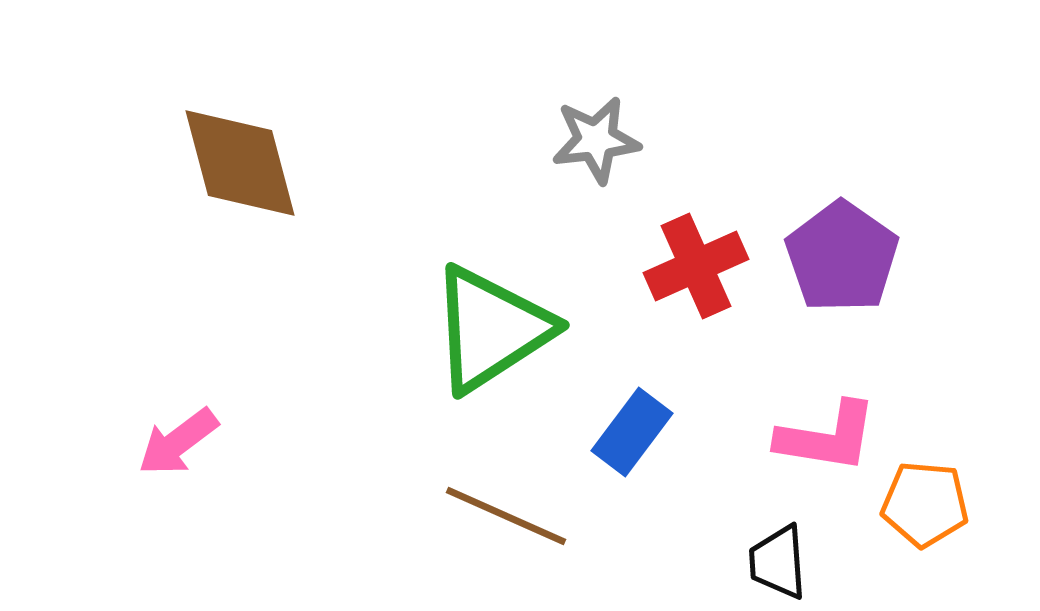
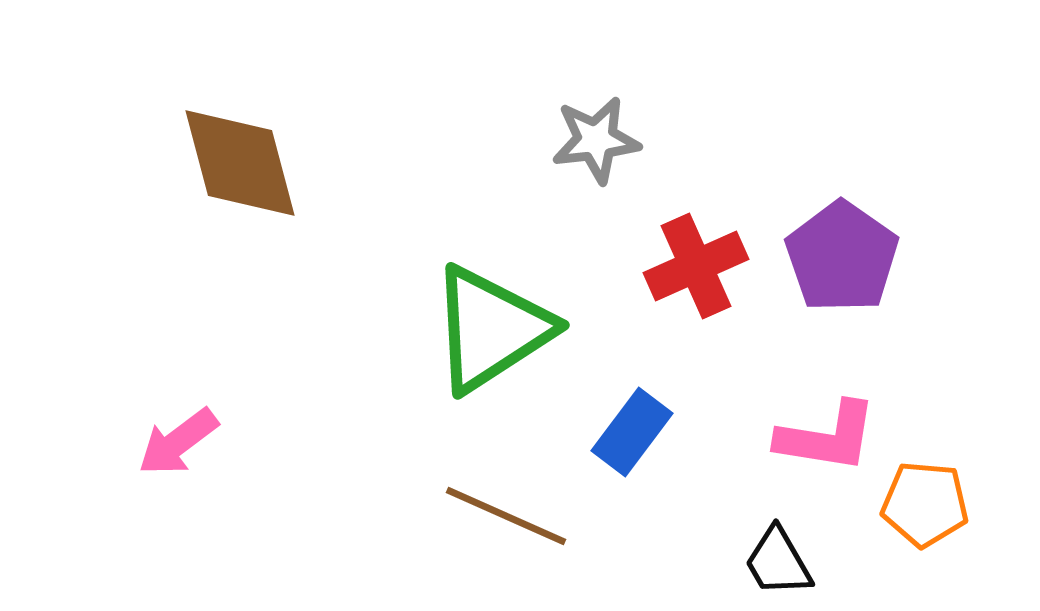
black trapezoid: rotated 26 degrees counterclockwise
